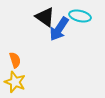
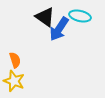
yellow star: moved 1 px left, 1 px up
